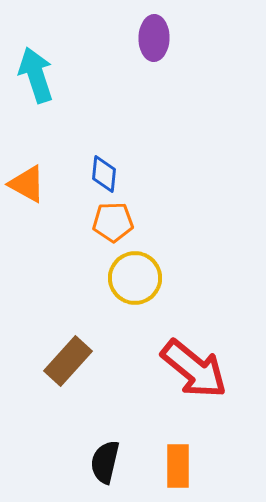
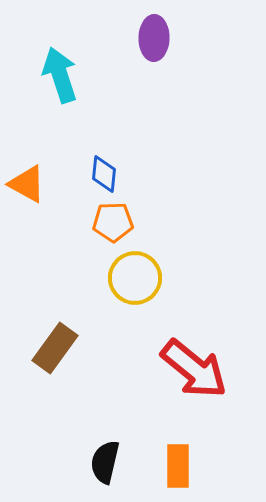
cyan arrow: moved 24 px right
brown rectangle: moved 13 px left, 13 px up; rotated 6 degrees counterclockwise
